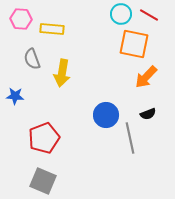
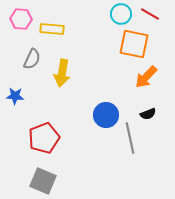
red line: moved 1 px right, 1 px up
gray semicircle: rotated 135 degrees counterclockwise
